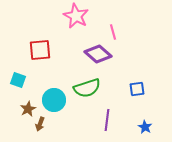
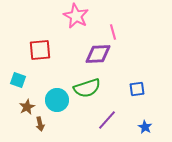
purple diamond: rotated 44 degrees counterclockwise
cyan circle: moved 3 px right
brown star: moved 1 px left, 2 px up
purple line: rotated 35 degrees clockwise
brown arrow: rotated 32 degrees counterclockwise
